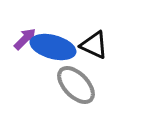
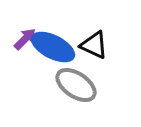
blue ellipse: rotated 12 degrees clockwise
gray ellipse: rotated 12 degrees counterclockwise
